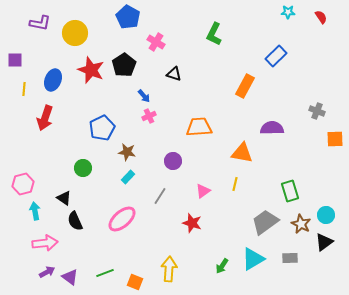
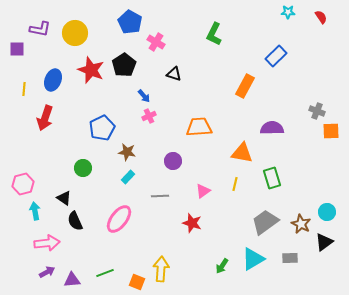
blue pentagon at (128, 17): moved 2 px right, 5 px down
purple L-shape at (40, 23): moved 6 px down
purple square at (15, 60): moved 2 px right, 11 px up
orange square at (335, 139): moved 4 px left, 8 px up
green rectangle at (290, 191): moved 18 px left, 13 px up
gray line at (160, 196): rotated 54 degrees clockwise
cyan circle at (326, 215): moved 1 px right, 3 px up
pink ellipse at (122, 219): moved 3 px left; rotated 12 degrees counterclockwise
pink arrow at (45, 243): moved 2 px right
yellow arrow at (169, 269): moved 8 px left
purple triangle at (70, 277): moved 2 px right, 3 px down; rotated 42 degrees counterclockwise
orange square at (135, 282): moved 2 px right
